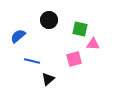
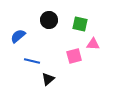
green square: moved 5 px up
pink square: moved 3 px up
